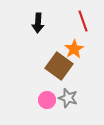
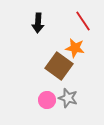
red line: rotated 15 degrees counterclockwise
orange star: moved 1 px right, 1 px up; rotated 30 degrees counterclockwise
